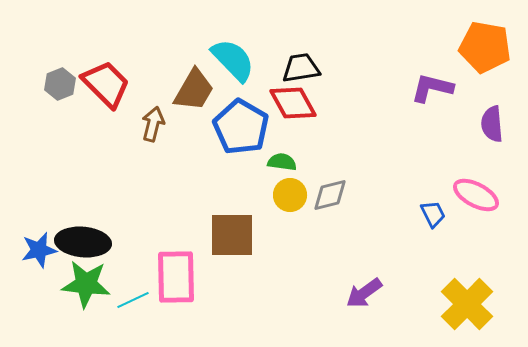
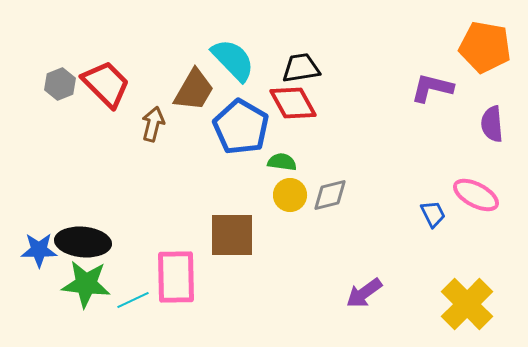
blue star: rotated 12 degrees clockwise
